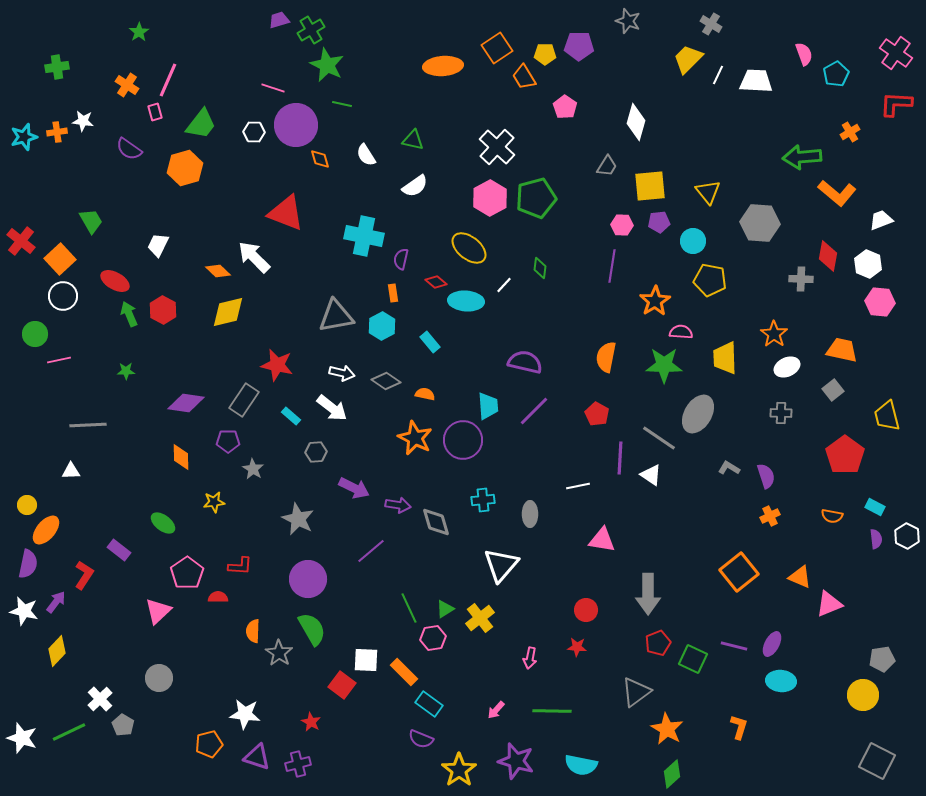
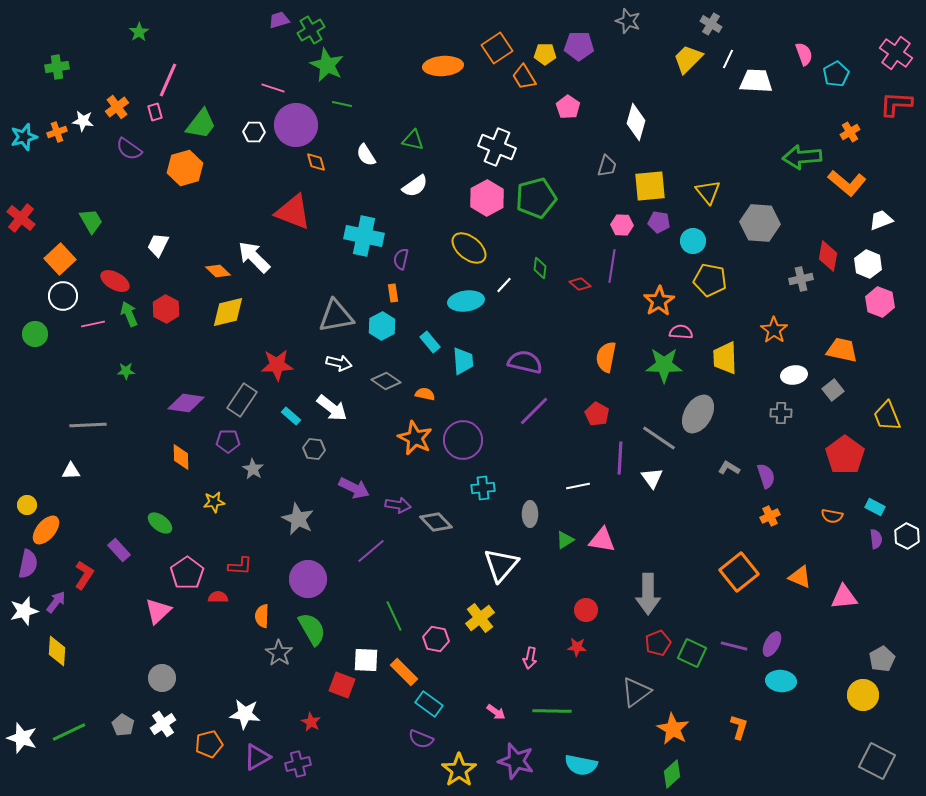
white line at (718, 75): moved 10 px right, 16 px up
orange cross at (127, 85): moved 10 px left, 22 px down; rotated 20 degrees clockwise
pink pentagon at (565, 107): moved 3 px right
orange cross at (57, 132): rotated 12 degrees counterclockwise
white cross at (497, 147): rotated 21 degrees counterclockwise
orange diamond at (320, 159): moved 4 px left, 3 px down
gray trapezoid at (607, 166): rotated 15 degrees counterclockwise
orange L-shape at (837, 193): moved 10 px right, 10 px up
pink hexagon at (490, 198): moved 3 px left
red triangle at (286, 213): moved 7 px right, 1 px up
purple pentagon at (659, 222): rotated 15 degrees clockwise
red cross at (21, 241): moved 23 px up
gray cross at (801, 279): rotated 15 degrees counterclockwise
red diamond at (436, 282): moved 144 px right, 2 px down
cyan ellipse at (466, 301): rotated 12 degrees counterclockwise
orange star at (655, 301): moved 4 px right
pink hexagon at (880, 302): rotated 16 degrees clockwise
red hexagon at (163, 310): moved 3 px right, 1 px up
orange star at (774, 334): moved 4 px up
pink line at (59, 360): moved 34 px right, 36 px up
red star at (277, 365): rotated 16 degrees counterclockwise
white ellipse at (787, 367): moved 7 px right, 8 px down; rotated 15 degrees clockwise
white arrow at (342, 373): moved 3 px left, 10 px up
gray rectangle at (244, 400): moved 2 px left
cyan trapezoid at (488, 406): moved 25 px left, 45 px up
yellow trapezoid at (887, 416): rotated 8 degrees counterclockwise
gray hexagon at (316, 452): moved 2 px left, 3 px up; rotated 10 degrees clockwise
white triangle at (651, 475): moved 1 px right, 3 px down; rotated 20 degrees clockwise
cyan cross at (483, 500): moved 12 px up
gray diamond at (436, 522): rotated 28 degrees counterclockwise
green ellipse at (163, 523): moved 3 px left
purple rectangle at (119, 550): rotated 10 degrees clockwise
pink triangle at (829, 604): moved 15 px right, 7 px up; rotated 16 degrees clockwise
green line at (409, 608): moved 15 px left, 8 px down
green triangle at (445, 609): moved 120 px right, 69 px up
white star at (24, 611): rotated 28 degrees counterclockwise
orange semicircle at (253, 631): moved 9 px right, 15 px up
pink hexagon at (433, 638): moved 3 px right, 1 px down; rotated 20 degrees clockwise
yellow diamond at (57, 651): rotated 40 degrees counterclockwise
green square at (693, 659): moved 1 px left, 6 px up
gray pentagon at (882, 659): rotated 20 degrees counterclockwise
gray circle at (159, 678): moved 3 px right
red square at (342, 685): rotated 16 degrees counterclockwise
white cross at (100, 699): moved 63 px right, 25 px down; rotated 10 degrees clockwise
pink arrow at (496, 710): moved 2 px down; rotated 96 degrees counterclockwise
orange star at (667, 729): moved 6 px right
purple triangle at (257, 757): rotated 48 degrees counterclockwise
